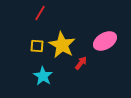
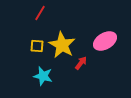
cyan star: rotated 18 degrees counterclockwise
